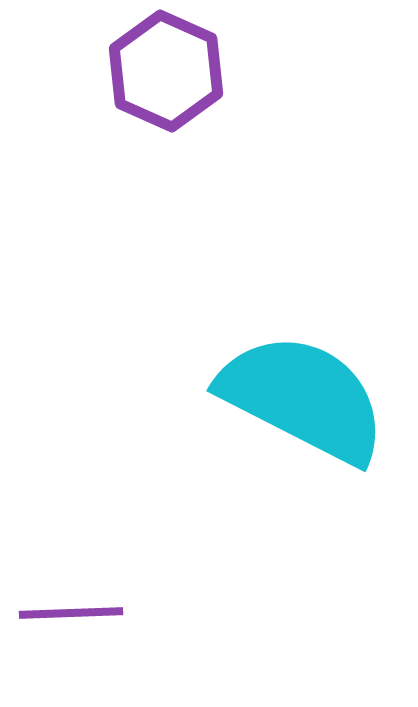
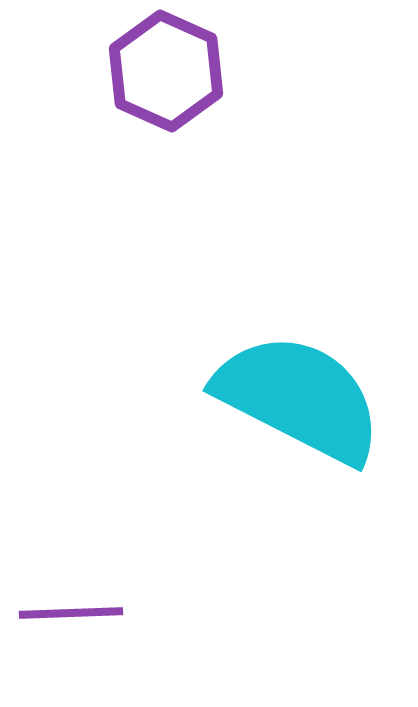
cyan semicircle: moved 4 px left
